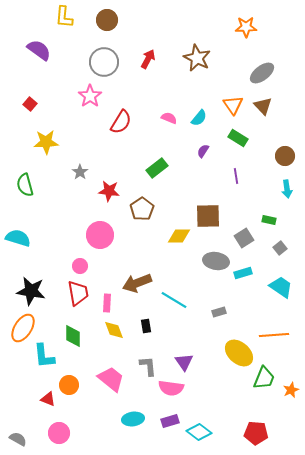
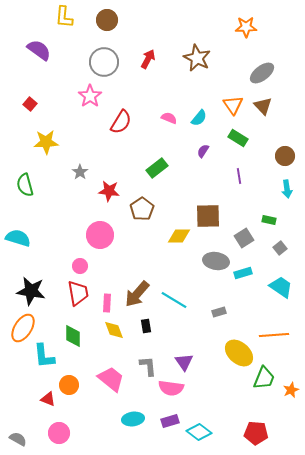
purple line at (236, 176): moved 3 px right
brown arrow at (137, 283): moved 11 px down; rotated 28 degrees counterclockwise
